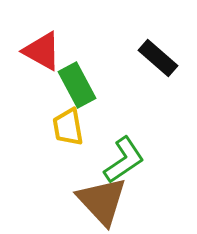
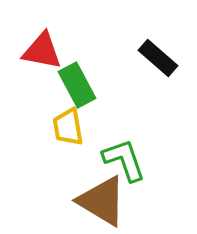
red triangle: rotated 18 degrees counterclockwise
green L-shape: rotated 75 degrees counterclockwise
brown triangle: rotated 16 degrees counterclockwise
